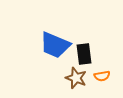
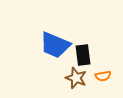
black rectangle: moved 1 px left, 1 px down
orange semicircle: moved 1 px right
